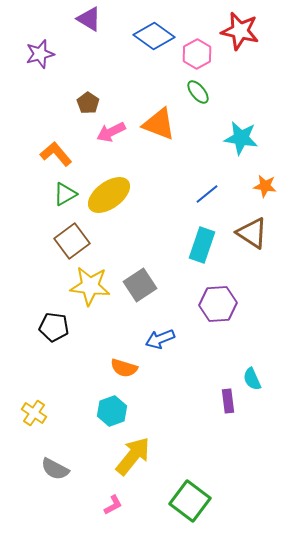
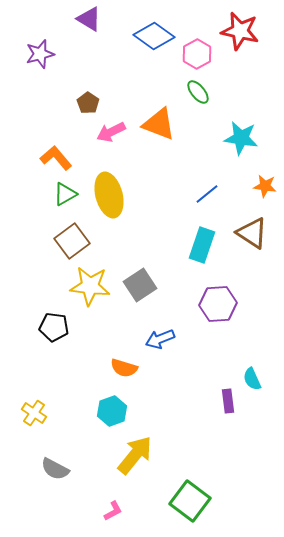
orange L-shape: moved 4 px down
yellow ellipse: rotated 69 degrees counterclockwise
yellow arrow: moved 2 px right, 1 px up
pink L-shape: moved 6 px down
